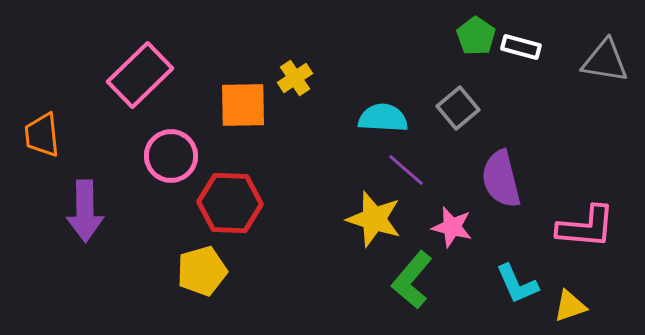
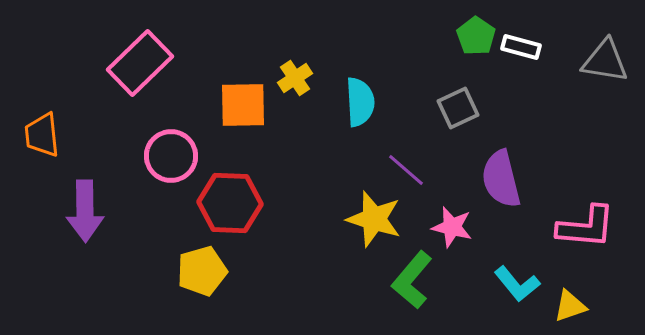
pink rectangle: moved 12 px up
gray square: rotated 15 degrees clockwise
cyan semicircle: moved 23 px left, 16 px up; rotated 84 degrees clockwise
cyan L-shape: rotated 15 degrees counterclockwise
